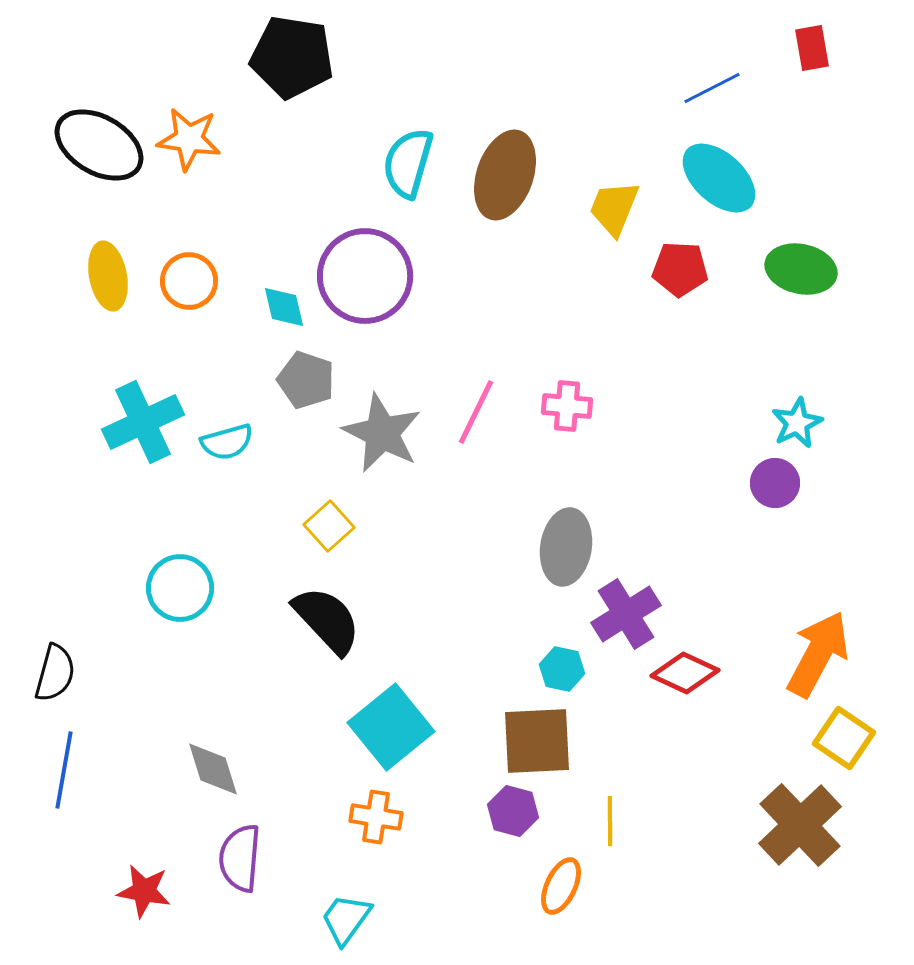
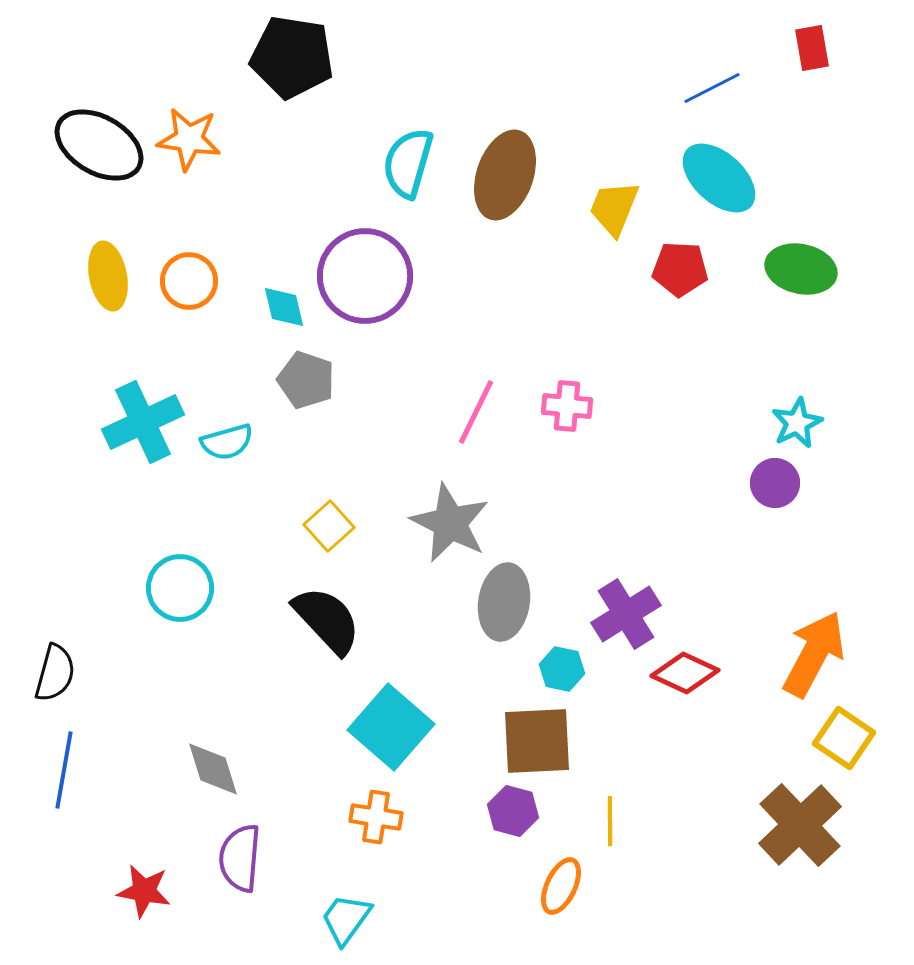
gray star at (382, 433): moved 68 px right, 90 px down
gray ellipse at (566, 547): moved 62 px left, 55 px down
orange arrow at (818, 654): moved 4 px left
cyan square at (391, 727): rotated 10 degrees counterclockwise
